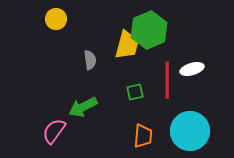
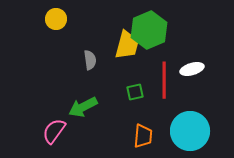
red line: moved 3 px left
